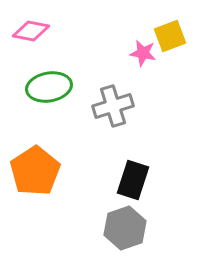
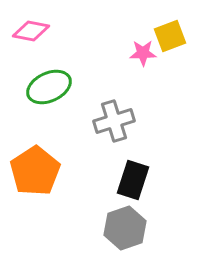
pink star: rotated 12 degrees counterclockwise
green ellipse: rotated 15 degrees counterclockwise
gray cross: moved 1 px right, 15 px down
